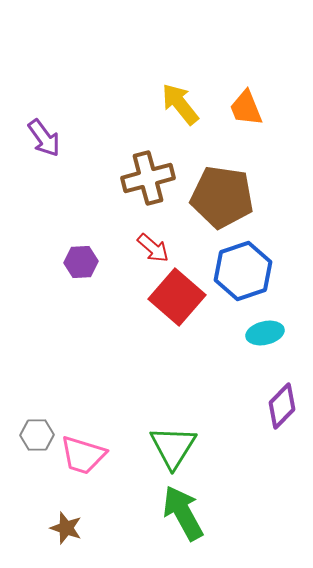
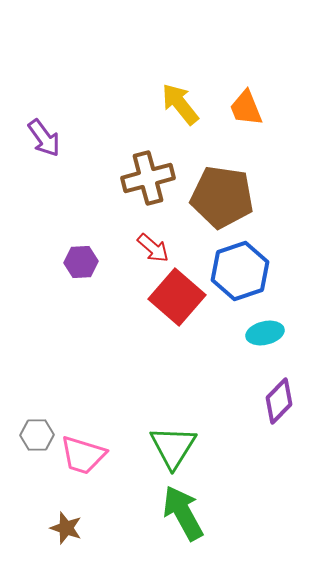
blue hexagon: moved 3 px left
purple diamond: moved 3 px left, 5 px up
